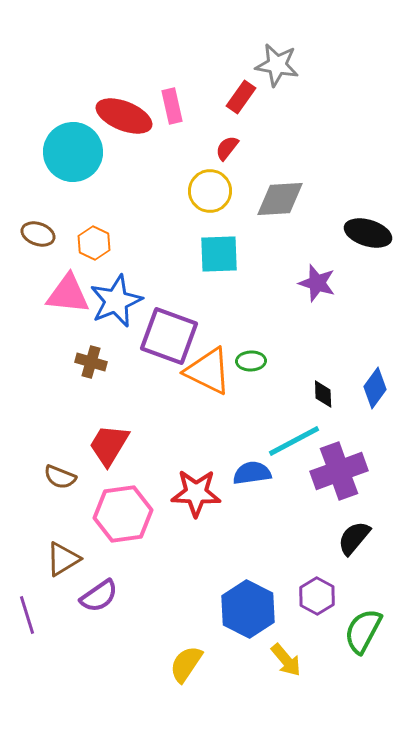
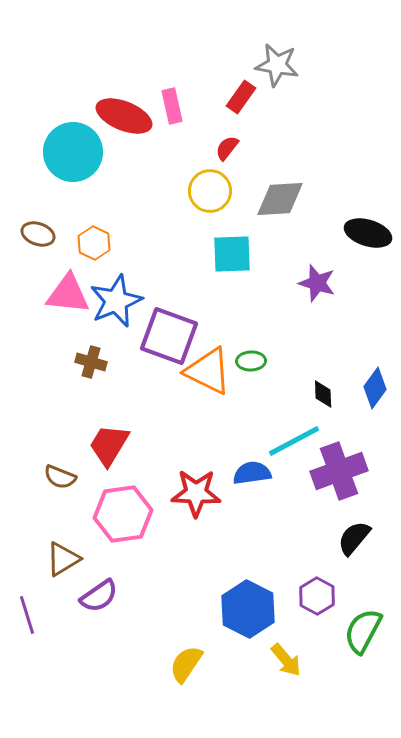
cyan square: moved 13 px right
